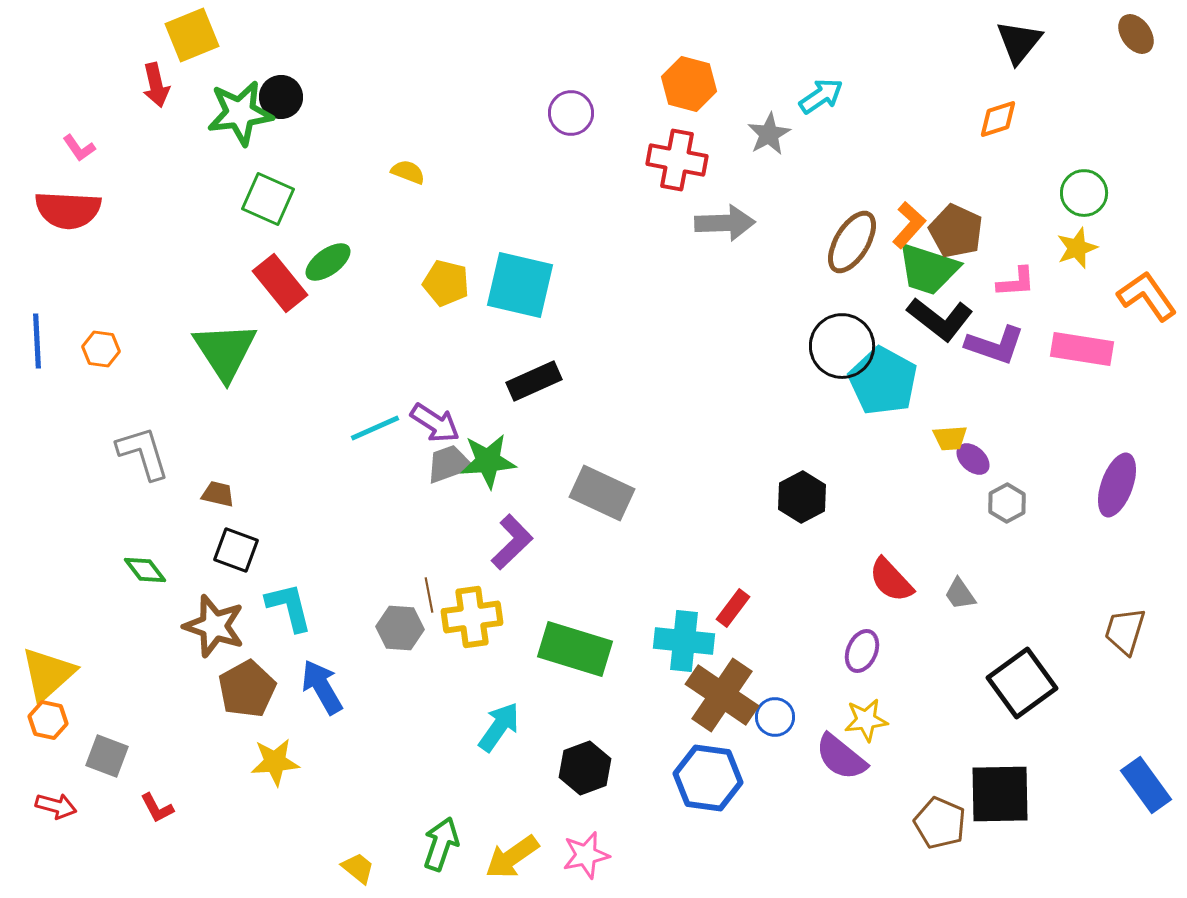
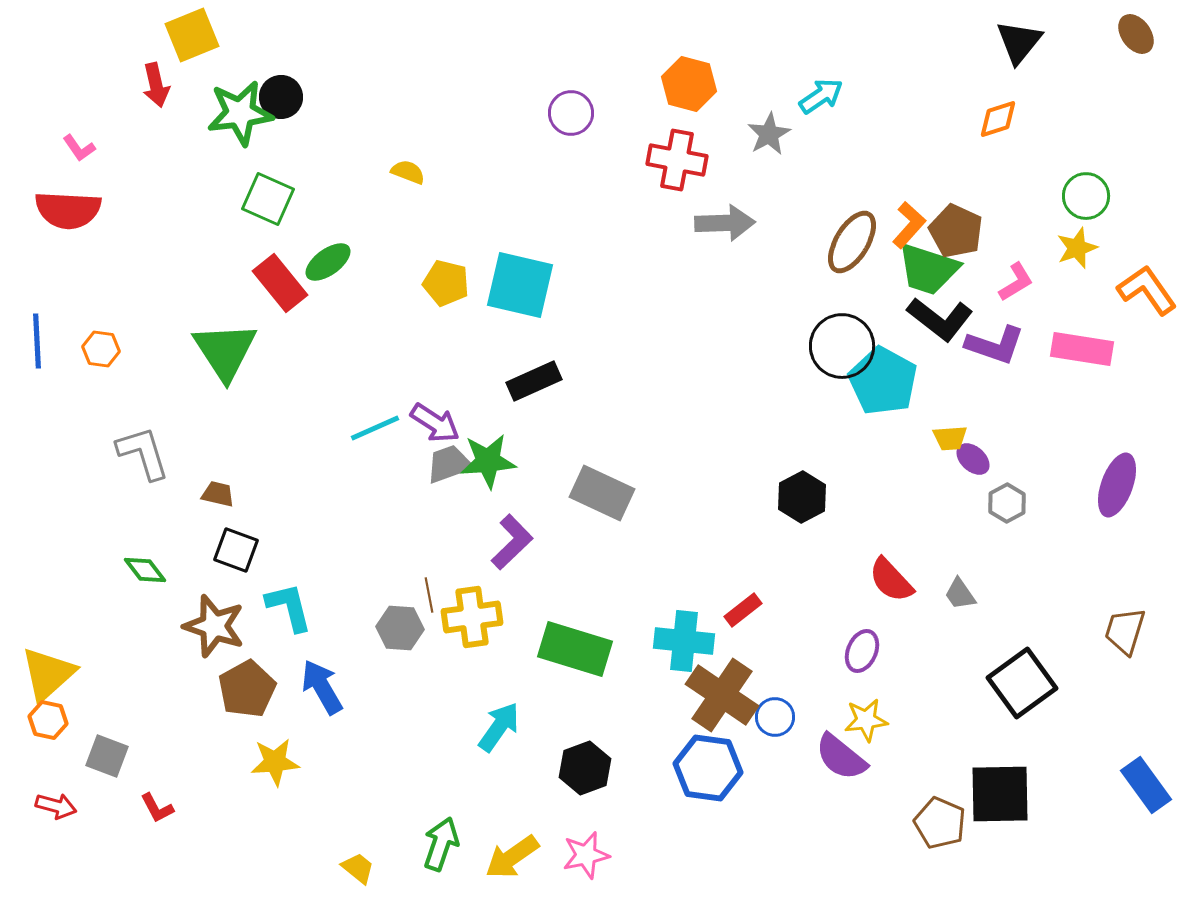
green circle at (1084, 193): moved 2 px right, 3 px down
pink L-shape at (1016, 282): rotated 27 degrees counterclockwise
orange L-shape at (1147, 296): moved 6 px up
red rectangle at (733, 608): moved 10 px right, 2 px down; rotated 15 degrees clockwise
blue hexagon at (708, 778): moved 10 px up
